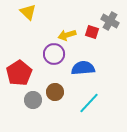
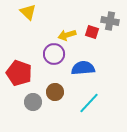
gray cross: rotated 18 degrees counterclockwise
red pentagon: rotated 20 degrees counterclockwise
gray circle: moved 2 px down
